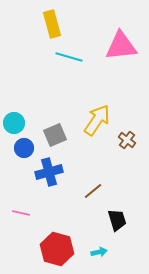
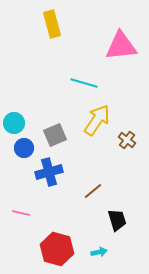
cyan line: moved 15 px right, 26 px down
